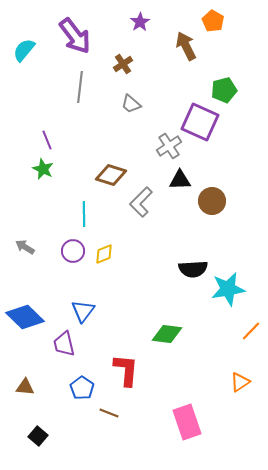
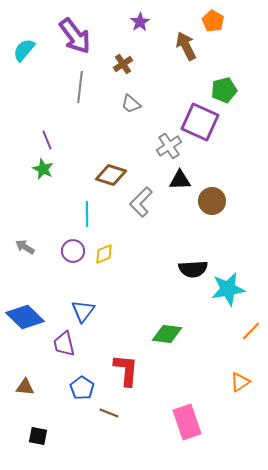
cyan line: moved 3 px right
black square: rotated 30 degrees counterclockwise
